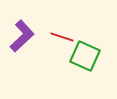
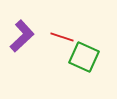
green square: moved 1 px left, 1 px down
